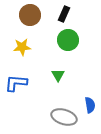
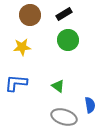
black rectangle: rotated 35 degrees clockwise
green triangle: moved 11 px down; rotated 24 degrees counterclockwise
